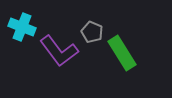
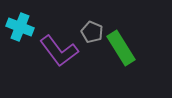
cyan cross: moved 2 px left
green rectangle: moved 1 px left, 5 px up
